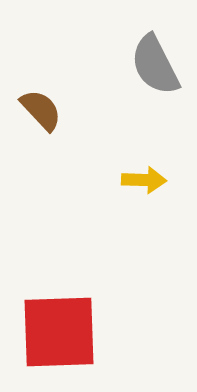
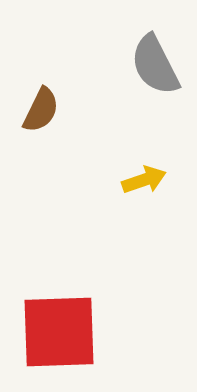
brown semicircle: rotated 69 degrees clockwise
yellow arrow: rotated 21 degrees counterclockwise
